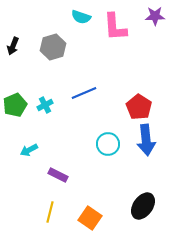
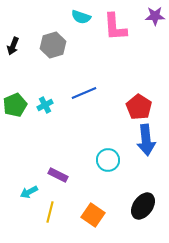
gray hexagon: moved 2 px up
cyan circle: moved 16 px down
cyan arrow: moved 42 px down
orange square: moved 3 px right, 3 px up
